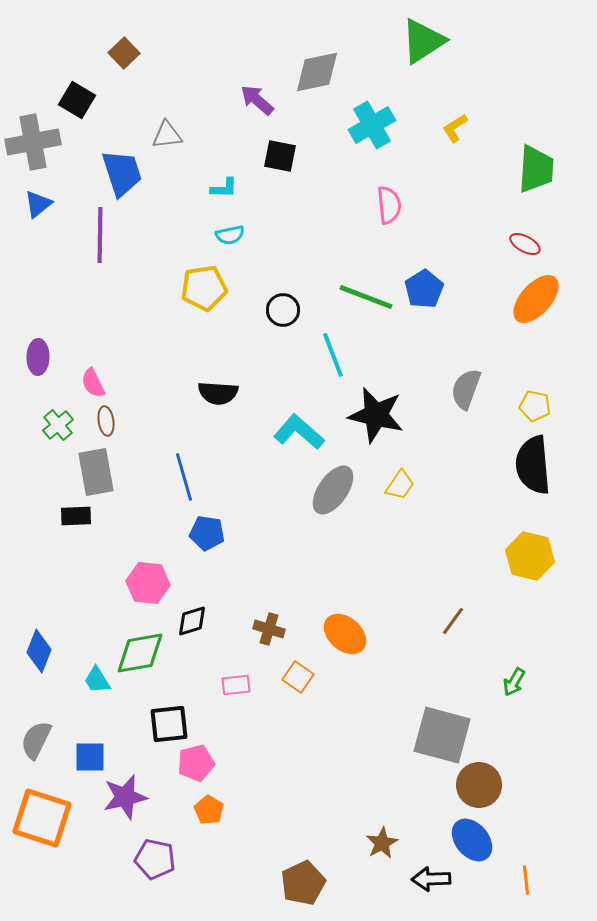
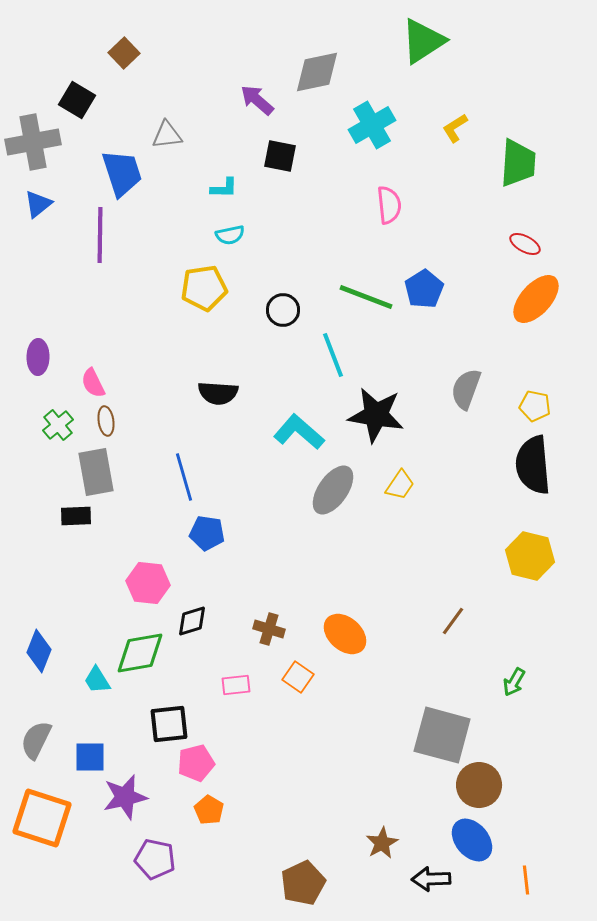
green trapezoid at (536, 169): moved 18 px left, 6 px up
black star at (376, 415): rotated 4 degrees counterclockwise
